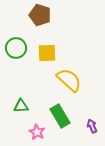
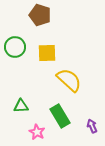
green circle: moved 1 px left, 1 px up
